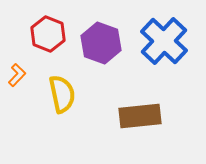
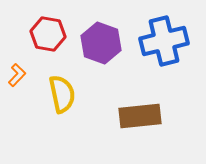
red hexagon: rotated 12 degrees counterclockwise
blue cross: rotated 33 degrees clockwise
